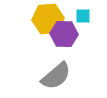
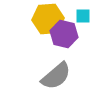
purple hexagon: rotated 12 degrees clockwise
